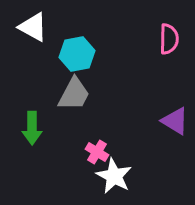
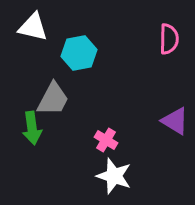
white triangle: rotated 16 degrees counterclockwise
cyan hexagon: moved 2 px right, 1 px up
gray trapezoid: moved 21 px left, 5 px down
green arrow: rotated 8 degrees counterclockwise
pink cross: moved 9 px right, 12 px up
white star: rotated 9 degrees counterclockwise
